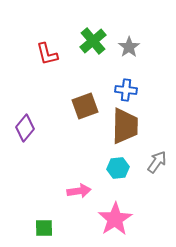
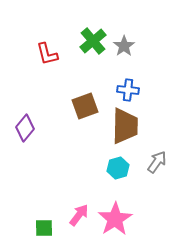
gray star: moved 5 px left, 1 px up
blue cross: moved 2 px right
cyan hexagon: rotated 10 degrees counterclockwise
pink arrow: moved 24 px down; rotated 45 degrees counterclockwise
